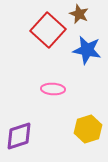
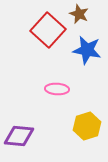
pink ellipse: moved 4 px right
yellow hexagon: moved 1 px left, 3 px up
purple diamond: rotated 24 degrees clockwise
